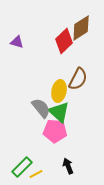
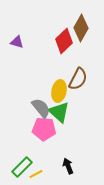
brown diamond: rotated 28 degrees counterclockwise
pink pentagon: moved 11 px left, 2 px up
